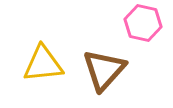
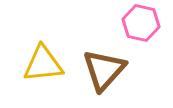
pink hexagon: moved 2 px left
